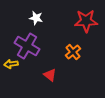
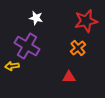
red star: rotated 10 degrees counterclockwise
orange cross: moved 5 px right, 4 px up
yellow arrow: moved 1 px right, 2 px down
red triangle: moved 19 px right, 2 px down; rotated 40 degrees counterclockwise
